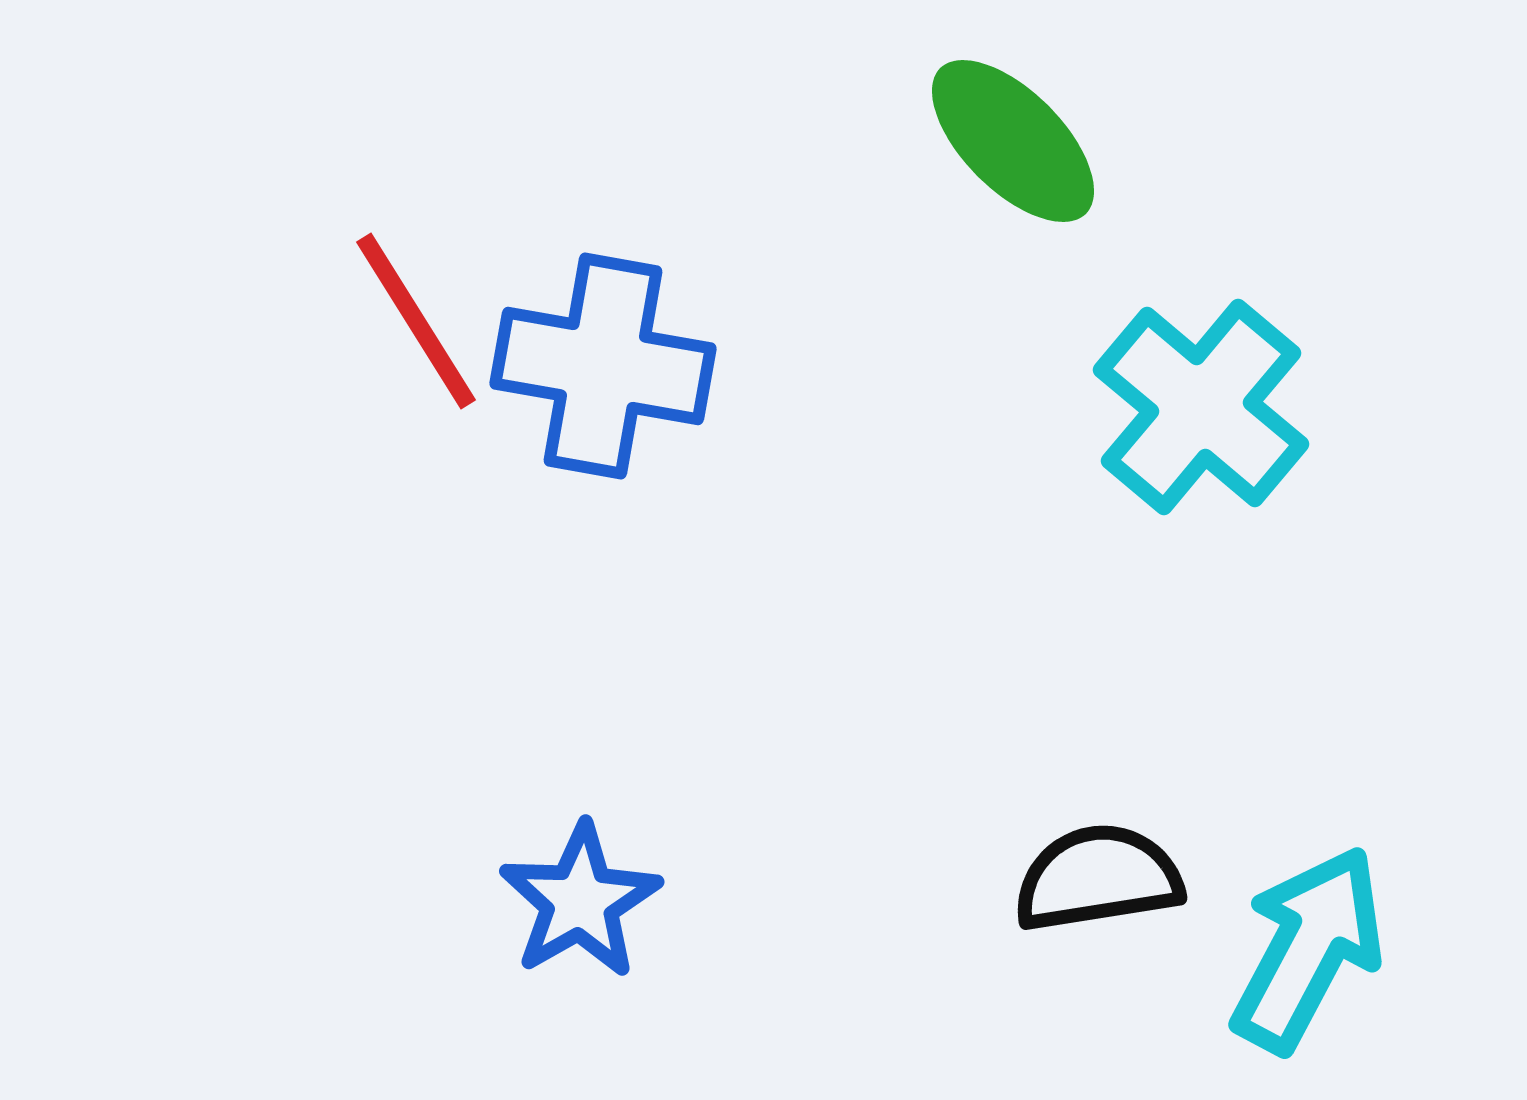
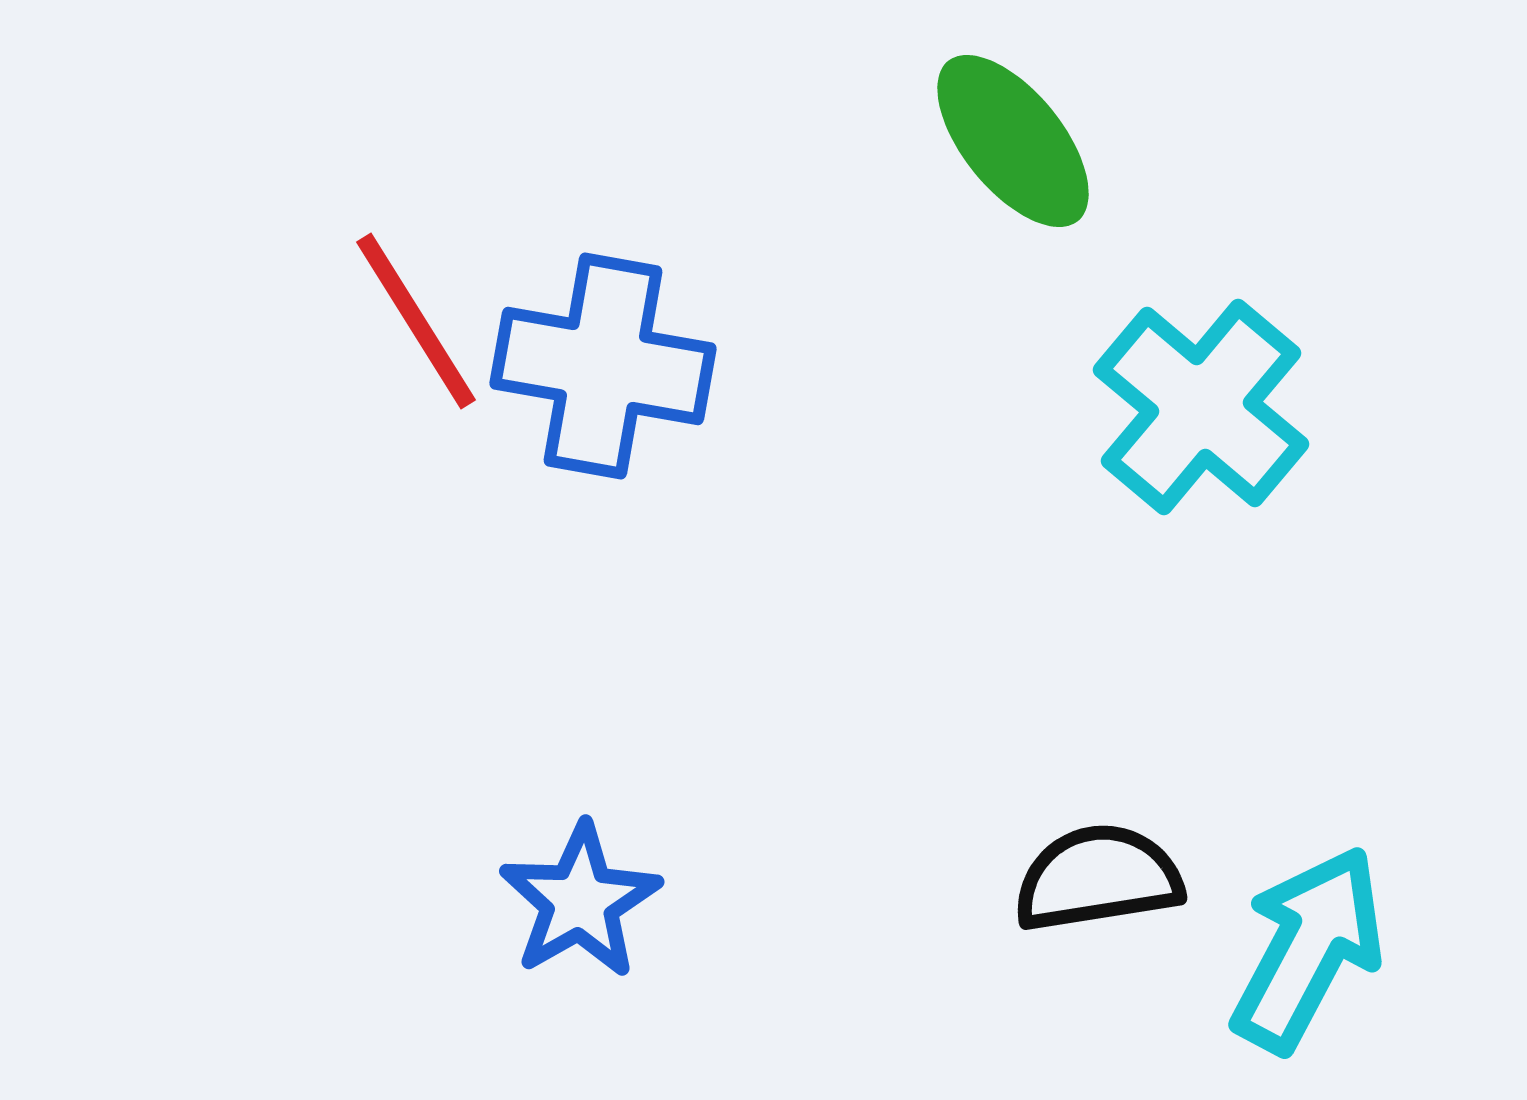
green ellipse: rotated 6 degrees clockwise
